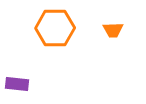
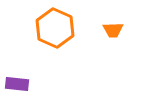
orange hexagon: rotated 24 degrees clockwise
